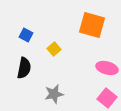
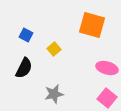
black semicircle: rotated 15 degrees clockwise
